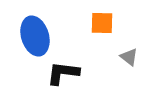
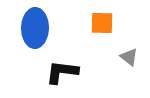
blue ellipse: moved 8 px up; rotated 18 degrees clockwise
black L-shape: moved 1 px left, 1 px up
